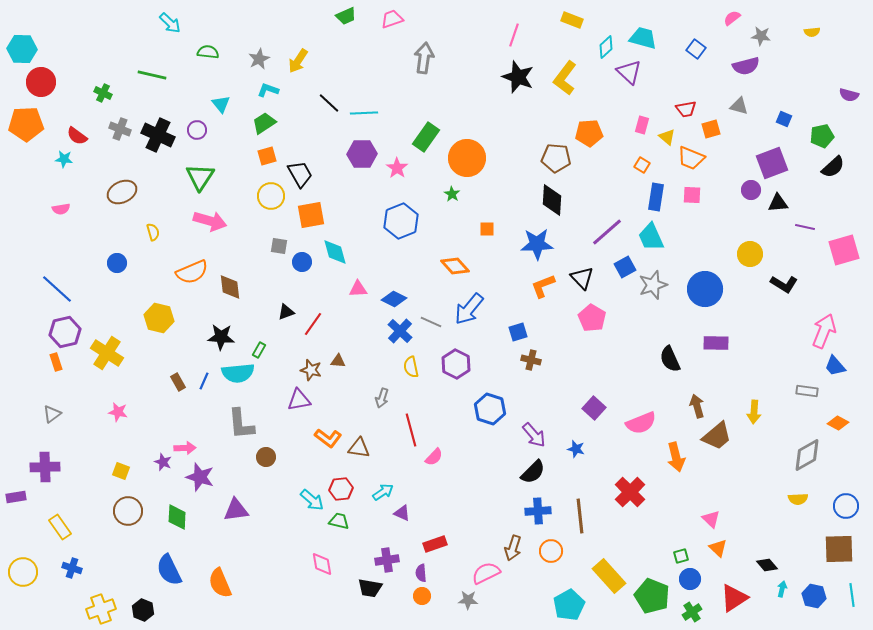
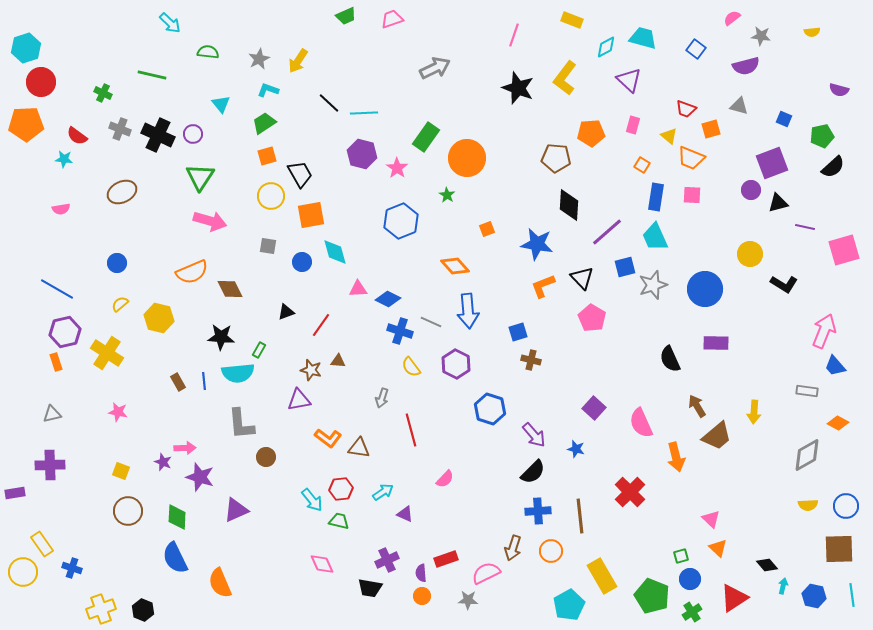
cyan diamond at (606, 47): rotated 15 degrees clockwise
cyan hexagon at (22, 49): moved 4 px right, 1 px up; rotated 20 degrees counterclockwise
gray arrow at (424, 58): moved 11 px right, 10 px down; rotated 56 degrees clockwise
purple triangle at (629, 72): moved 8 px down
black star at (518, 77): moved 11 px down
purple semicircle at (849, 95): moved 10 px left, 5 px up
red trapezoid at (686, 109): rotated 30 degrees clockwise
pink rectangle at (642, 125): moved 9 px left
purple circle at (197, 130): moved 4 px left, 4 px down
orange pentagon at (589, 133): moved 2 px right
yellow triangle at (667, 137): moved 2 px right, 1 px up
purple hexagon at (362, 154): rotated 16 degrees clockwise
green star at (452, 194): moved 5 px left, 1 px down
black diamond at (552, 200): moved 17 px right, 5 px down
black triangle at (778, 203): rotated 10 degrees counterclockwise
orange square at (487, 229): rotated 21 degrees counterclockwise
yellow semicircle at (153, 232): moved 33 px left, 72 px down; rotated 114 degrees counterclockwise
cyan trapezoid at (651, 237): moved 4 px right
blue star at (537, 244): rotated 12 degrees clockwise
gray square at (279, 246): moved 11 px left
blue square at (625, 267): rotated 15 degrees clockwise
brown diamond at (230, 287): moved 2 px down; rotated 20 degrees counterclockwise
blue line at (57, 289): rotated 12 degrees counterclockwise
blue diamond at (394, 299): moved 6 px left
blue arrow at (469, 309): moved 1 px left, 2 px down; rotated 44 degrees counterclockwise
red line at (313, 324): moved 8 px right, 1 px down
blue cross at (400, 331): rotated 25 degrees counterclockwise
yellow semicircle at (411, 367): rotated 25 degrees counterclockwise
blue line at (204, 381): rotated 30 degrees counterclockwise
brown arrow at (697, 406): rotated 15 degrees counterclockwise
gray triangle at (52, 414): rotated 24 degrees clockwise
pink semicircle at (641, 423): rotated 88 degrees clockwise
pink semicircle at (434, 457): moved 11 px right, 22 px down
purple cross at (45, 467): moved 5 px right, 2 px up
purple rectangle at (16, 497): moved 1 px left, 4 px up
yellow semicircle at (798, 499): moved 10 px right, 6 px down
cyan arrow at (312, 500): rotated 10 degrees clockwise
purple triangle at (236, 510): rotated 16 degrees counterclockwise
purple triangle at (402, 513): moved 3 px right, 1 px down
yellow rectangle at (60, 527): moved 18 px left, 17 px down
red rectangle at (435, 544): moved 11 px right, 15 px down
purple cross at (387, 560): rotated 15 degrees counterclockwise
pink diamond at (322, 564): rotated 15 degrees counterclockwise
blue semicircle at (169, 570): moved 6 px right, 12 px up
yellow rectangle at (609, 576): moved 7 px left; rotated 12 degrees clockwise
cyan arrow at (782, 589): moved 1 px right, 3 px up
